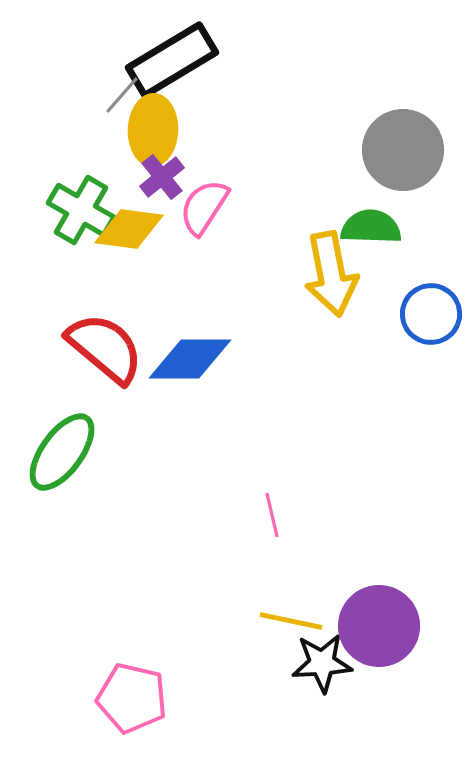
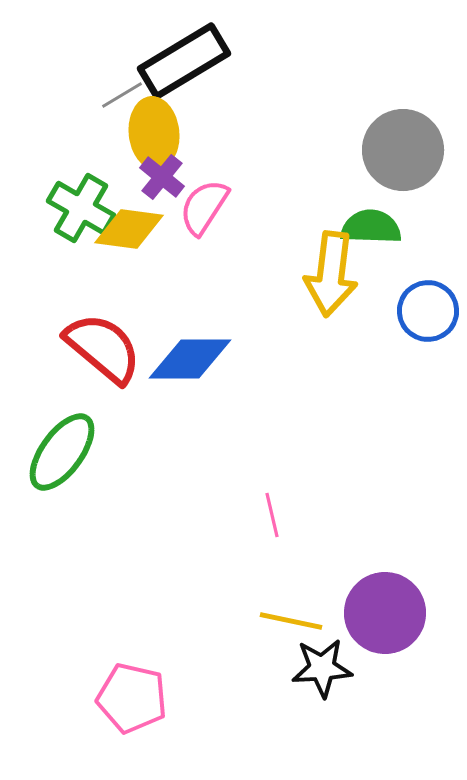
black rectangle: moved 12 px right, 1 px down
gray line: rotated 18 degrees clockwise
yellow ellipse: moved 1 px right, 3 px down; rotated 8 degrees counterclockwise
purple cross: rotated 12 degrees counterclockwise
green cross: moved 2 px up
yellow arrow: rotated 18 degrees clockwise
blue circle: moved 3 px left, 3 px up
red semicircle: moved 2 px left
purple circle: moved 6 px right, 13 px up
black star: moved 5 px down
